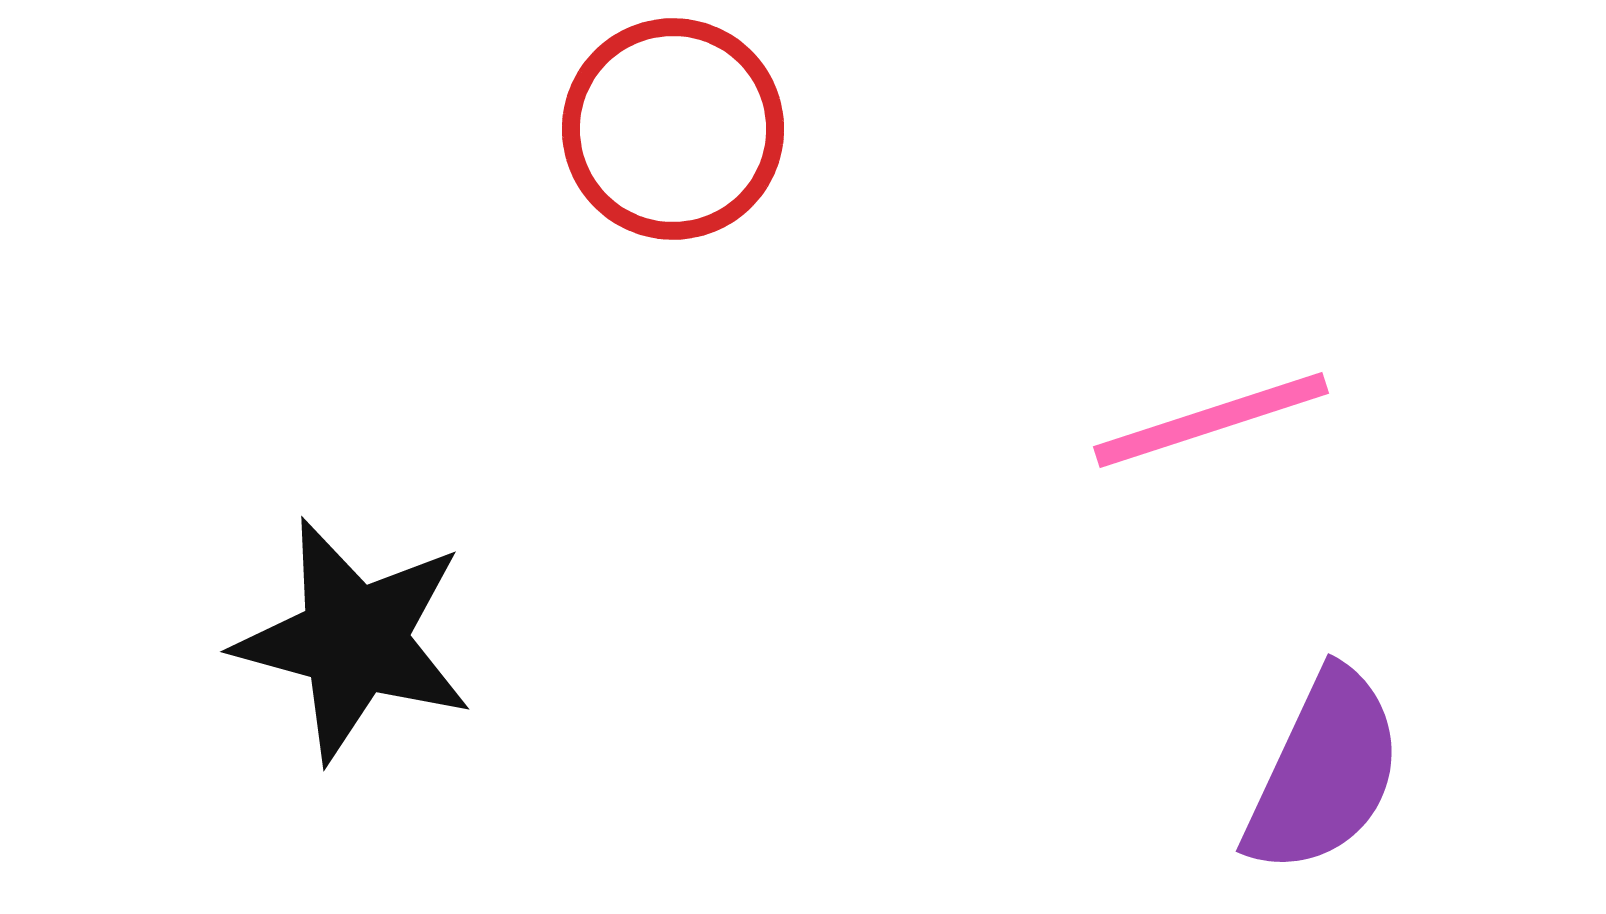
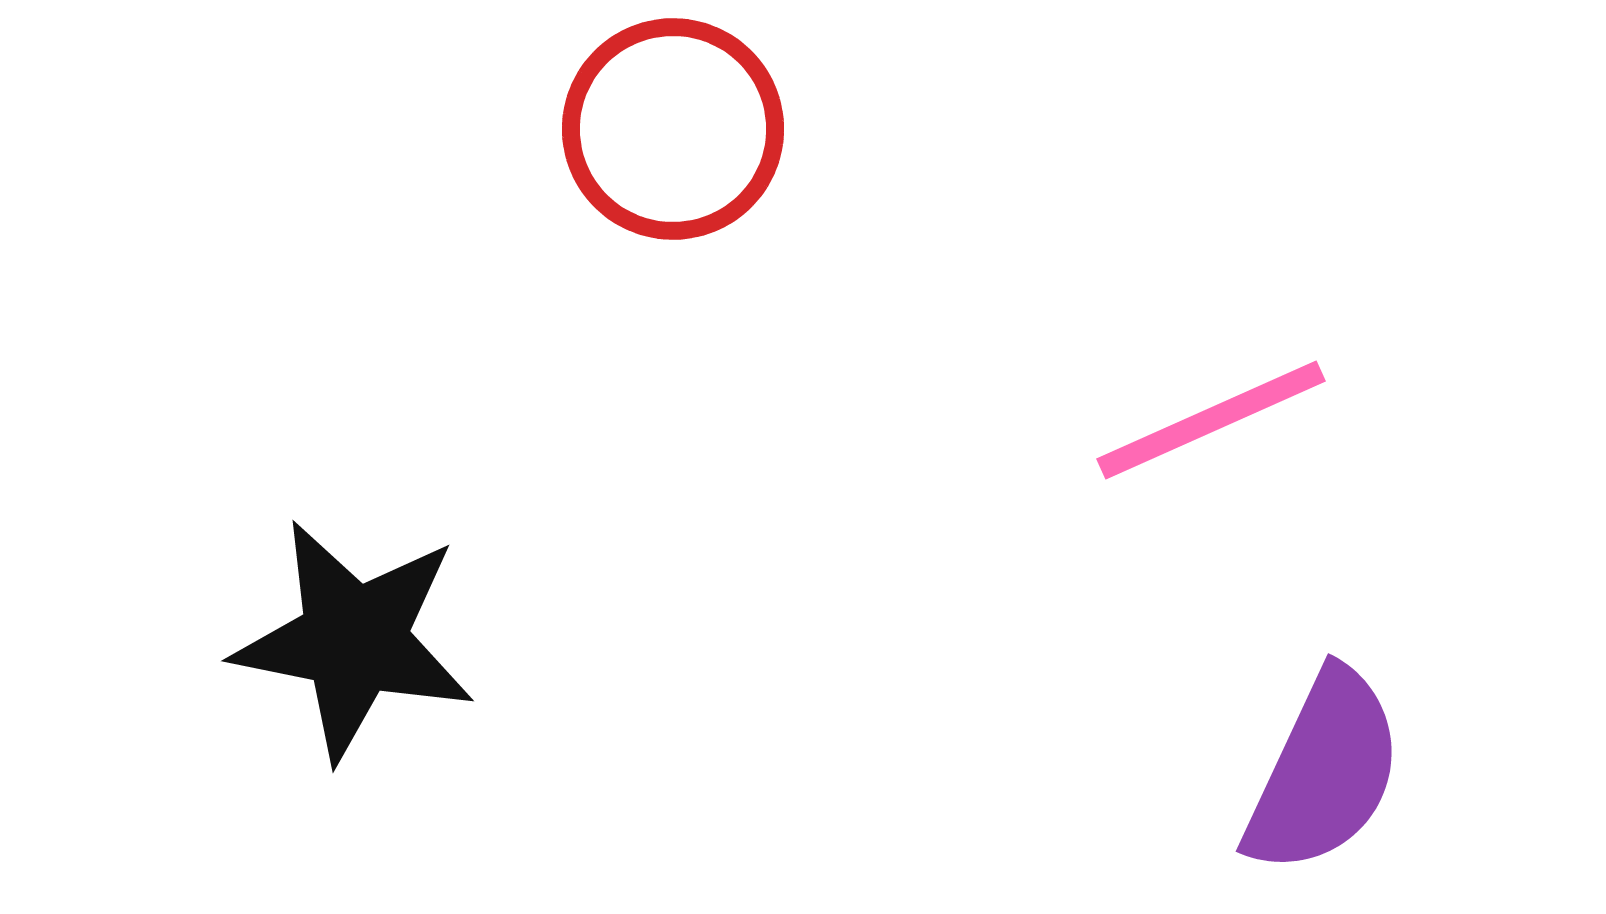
pink line: rotated 6 degrees counterclockwise
black star: rotated 4 degrees counterclockwise
